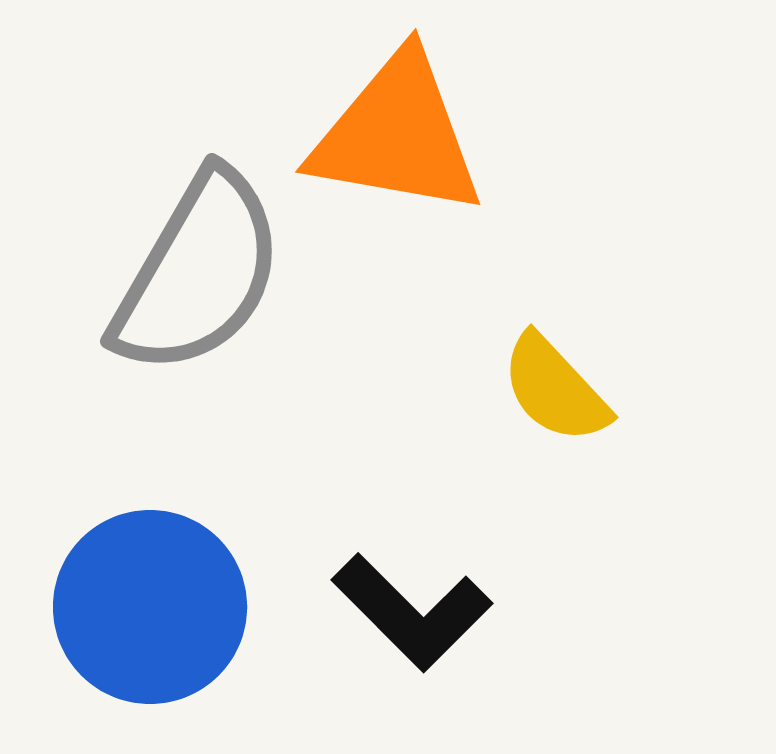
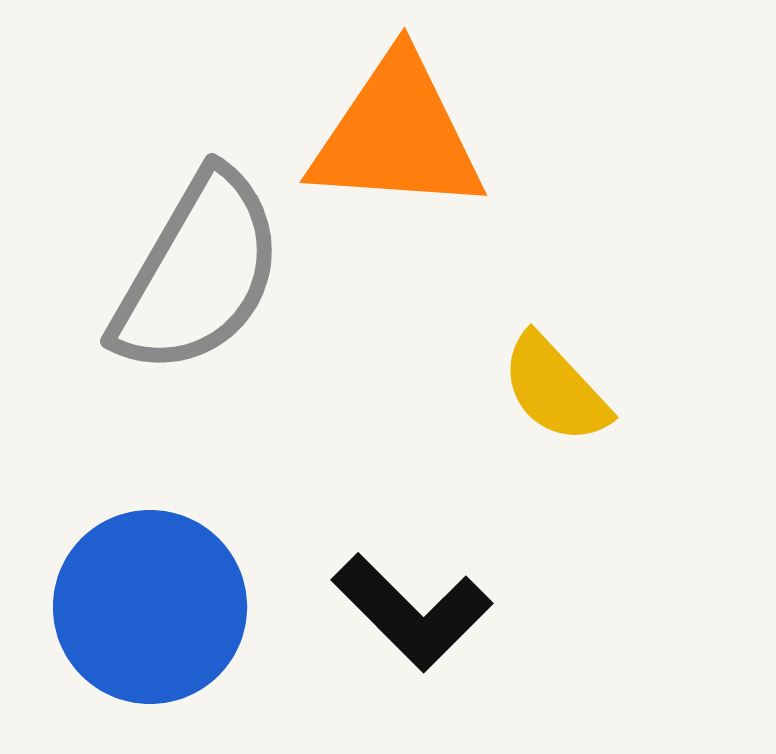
orange triangle: rotated 6 degrees counterclockwise
